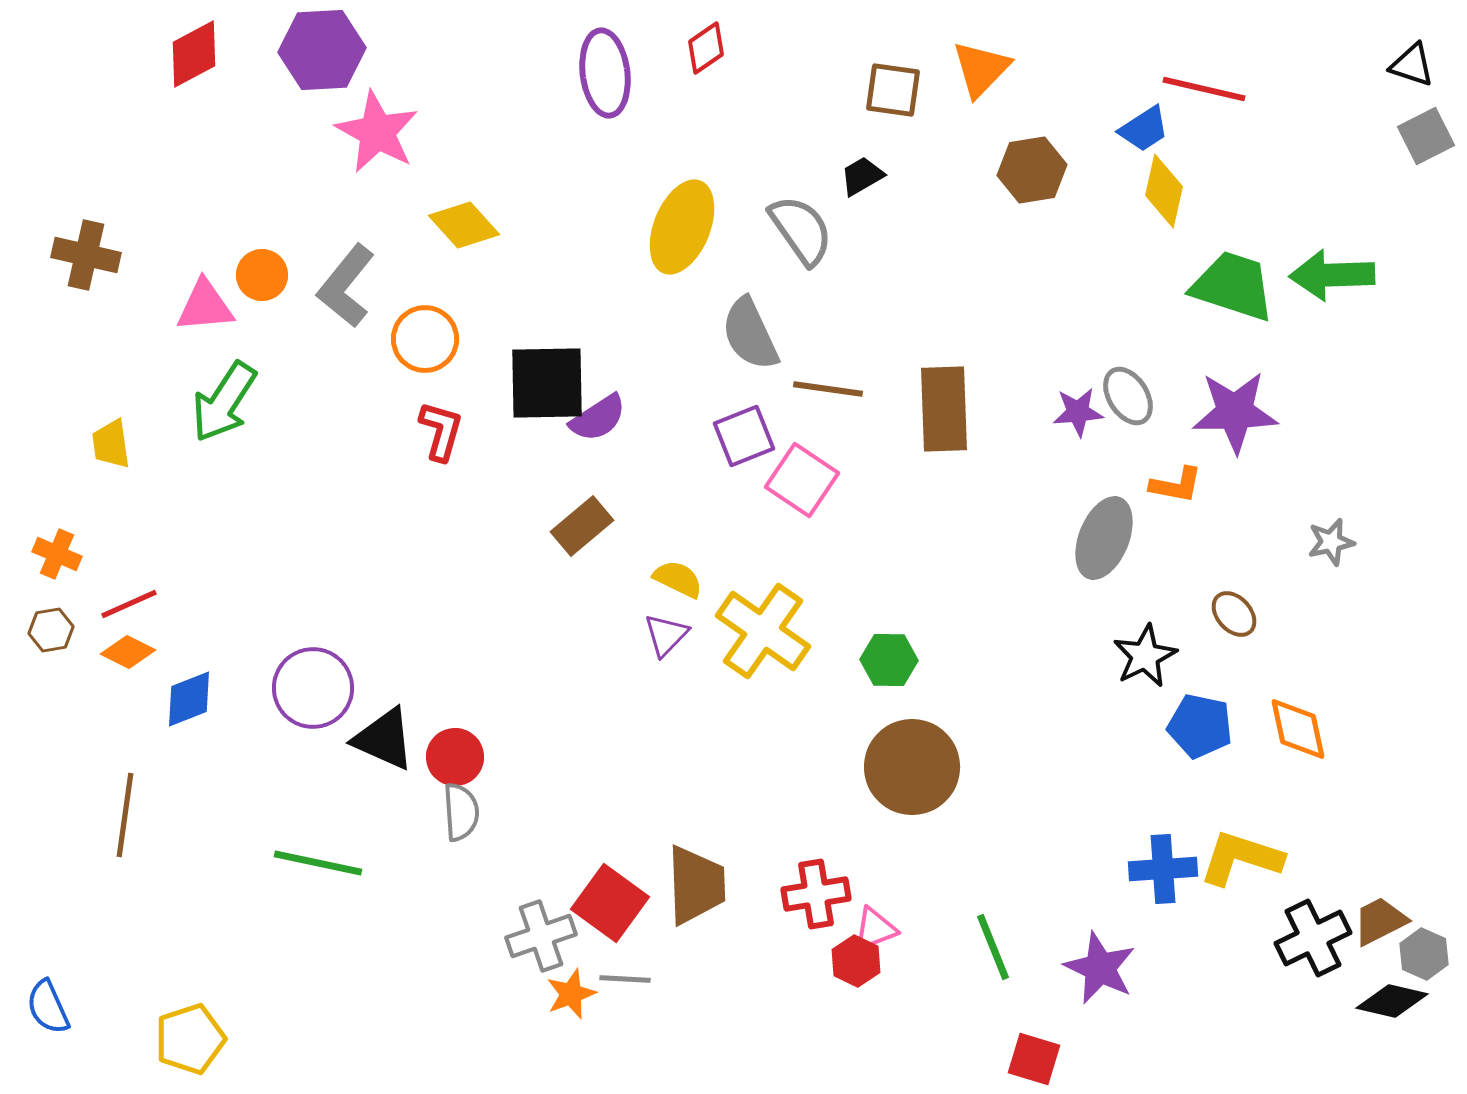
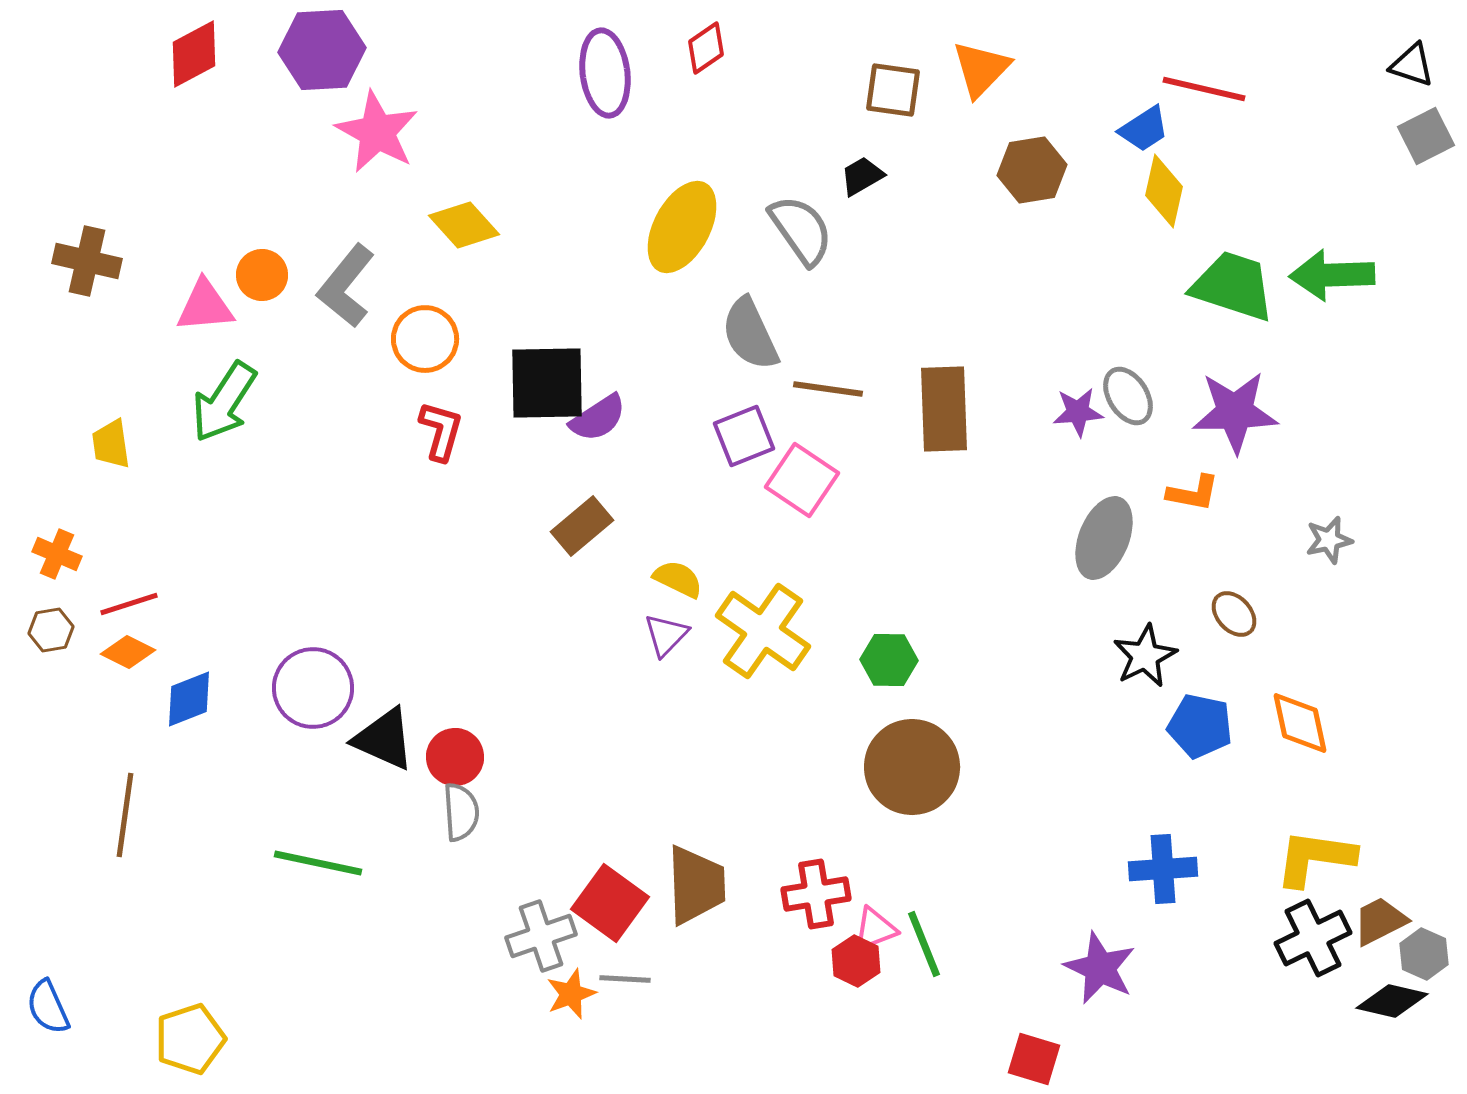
yellow ellipse at (682, 227): rotated 6 degrees clockwise
brown cross at (86, 255): moved 1 px right, 6 px down
orange L-shape at (1176, 485): moved 17 px right, 8 px down
gray star at (1331, 542): moved 2 px left, 2 px up
red line at (129, 604): rotated 6 degrees clockwise
orange diamond at (1298, 729): moved 2 px right, 6 px up
yellow L-shape at (1241, 858): moved 74 px right; rotated 10 degrees counterclockwise
green line at (993, 947): moved 69 px left, 3 px up
